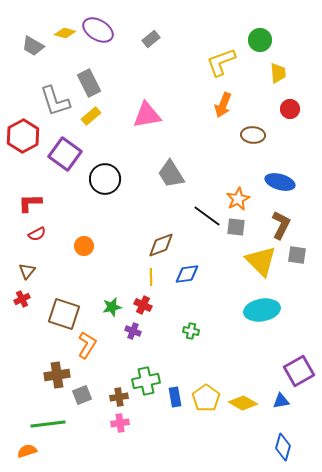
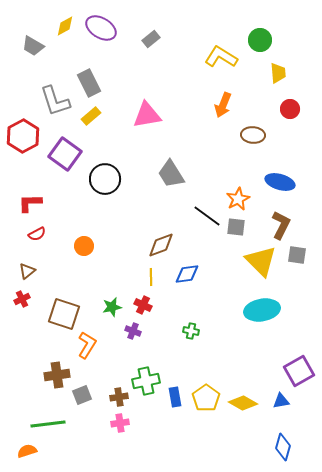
purple ellipse at (98, 30): moved 3 px right, 2 px up
yellow diamond at (65, 33): moved 7 px up; rotated 45 degrees counterclockwise
yellow L-shape at (221, 62): moved 5 px up; rotated 52 degrees clockwise
brown triangle at (27, 271): rotated 12 degrees clockwise
